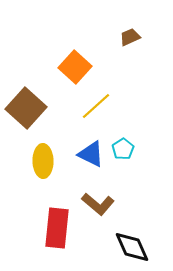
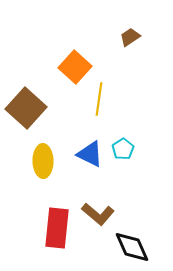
brown trapezoid: rotated 10 degrees counterclockwise
yellow line: moved 3 px right, 7 px up; rotated 40 degrees counterclockwise
blue triangle: moved 1 px left
brown L-shape: moved 10 px down
